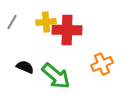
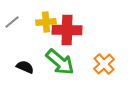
gray line: rotated 21 degrees clockwise
orange cross: moved 2 px right; rotated 20 degrees counterclockwise
green arrow: moved 4 px right, 14 px up
